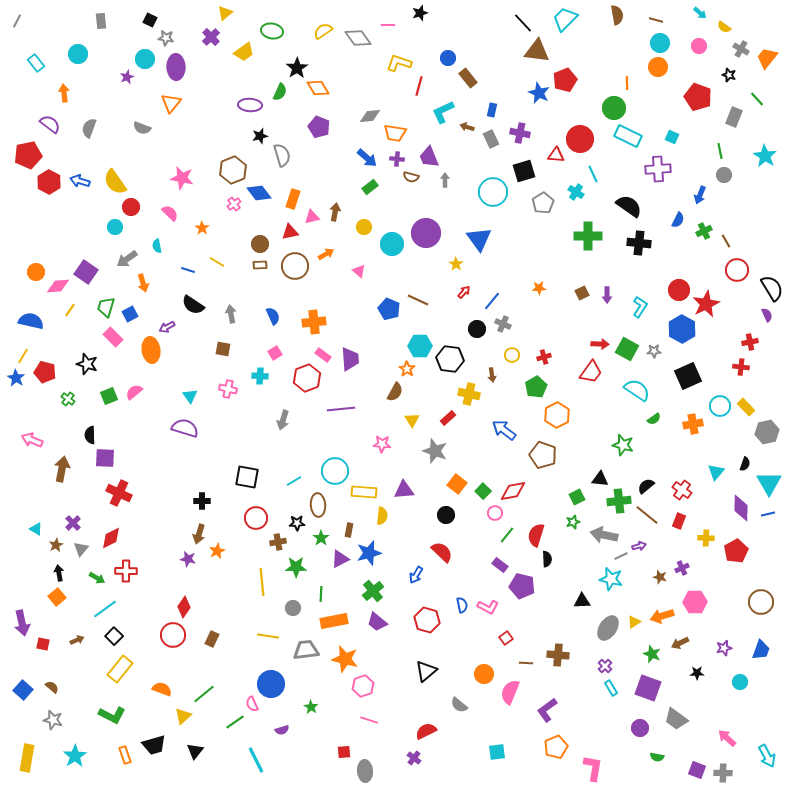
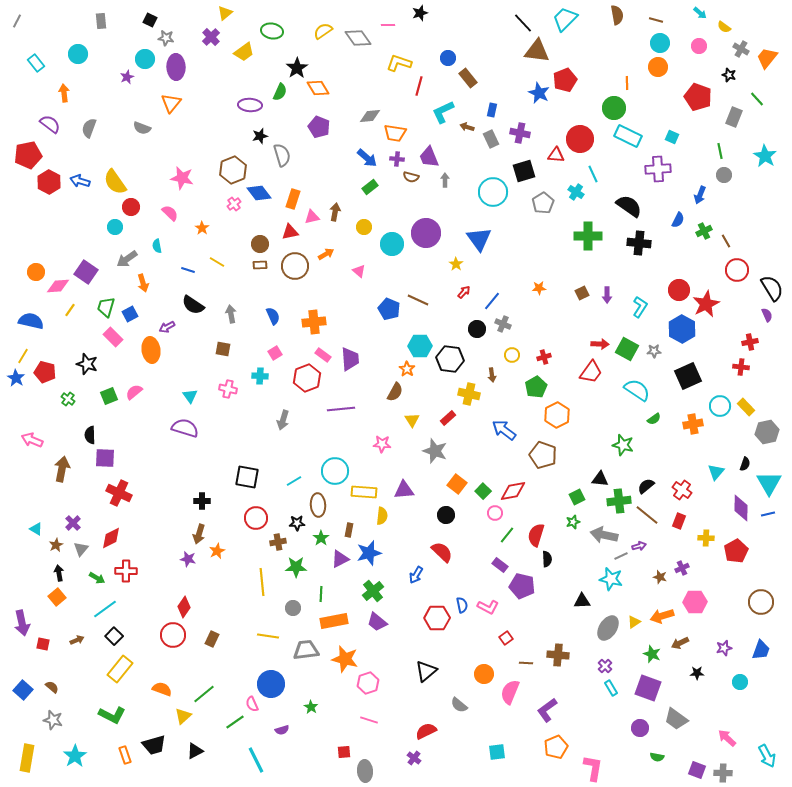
red hexagon at (427, 620): moved 10 px right, 2 px up; rotated 15 degrees counterclockwise
pink hexagon at (363, 686): moved 5 px right, 3 px up
black triangle at (195, 751): rotated 24 degrees clockwise
